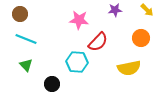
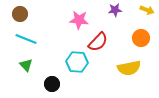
yellow arrow: rotated 24 degrees counterclockwise
